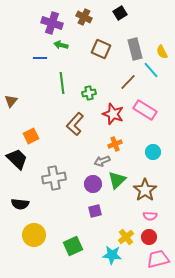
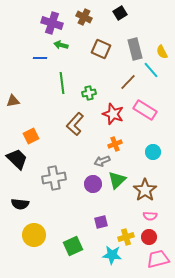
brown triangle: moved 2 px right; rotated 40 degrees clockwise
purple square: moved 6 px right, 11 px down
yellow cross: rotated 21 degrees clockwise
